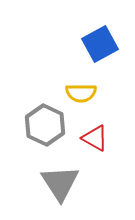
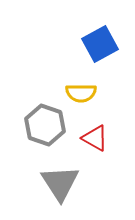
gray hexagon: rotated 6 degrees counterclockwise
